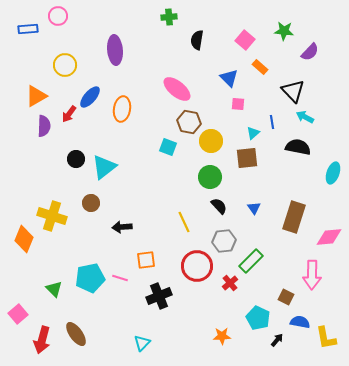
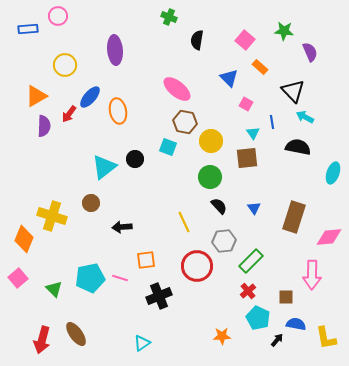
green cross at (169, 17): rotated 28 degrees clockwise
purple semicircle at (310, 52): rotated 66 degrees counterclockwise
pink square at (238, 104): moved 8 px right; rotated 24 degrees clockwise
orange ellipse at (122, 109): moved 4 px left, 2 px down; rotated 20 degrees counterclockwise
brown hexagon at (189, 122): moved 4 px left
cyan triangle at (253, 133): rotated 24 degrees counterclockwise
black circle at (76, 159): moved 59 px right
red cross at (230, 283): moved 18 px right, 8 px down
brown square at (286, 297): rotated 28 degrees counterclockwise
pink square at (18, 314): moved 36 px up
blue semicircle at (300, 322): moved 4 px left, 2 px down
cyan triangle at (142, 343): rotated 12 degrees clockwise
